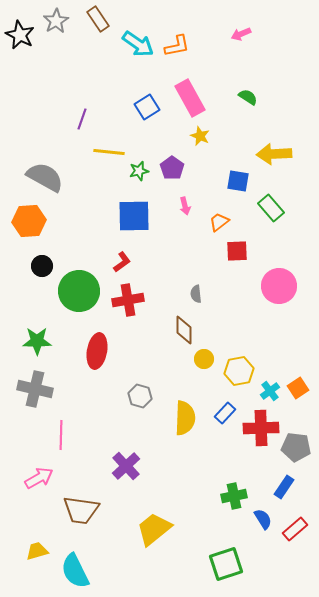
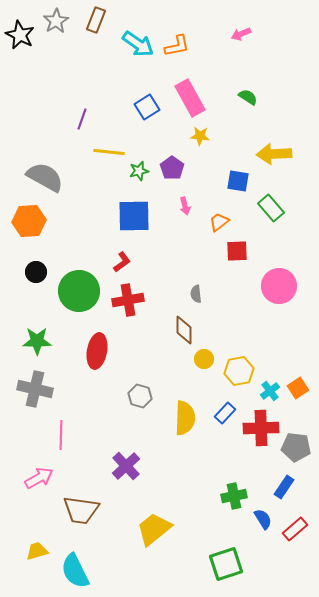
brown rectangle at (98, 19): moved 2 px left, 1 px down; rotated 55 degrees clockwise
yellow star at (200, 136): rotated 18 degrees counterclockwise
black circle at (42, 266): moved 6 px left, 6 px down
